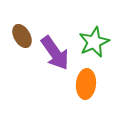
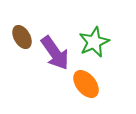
brown ellipse: moved 1 px down
orange ellipse: rotated 44 degrees counterclockwise
